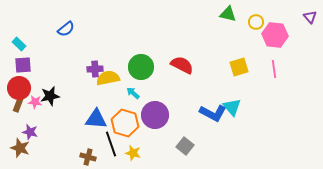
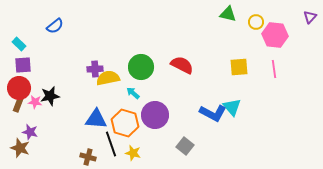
purple triangle: rotated 24 degrees clockwise
blue semicircle: moved 11 px left, 3 px up
yellow square: rotated 12 degrees clockwise
